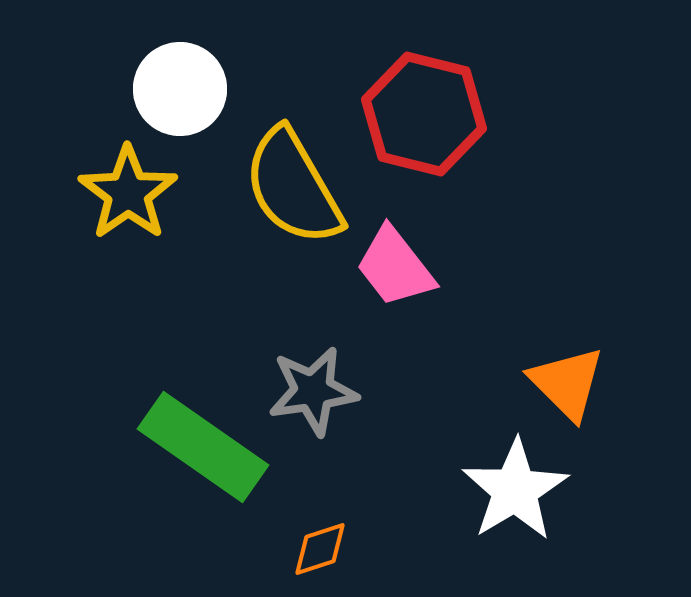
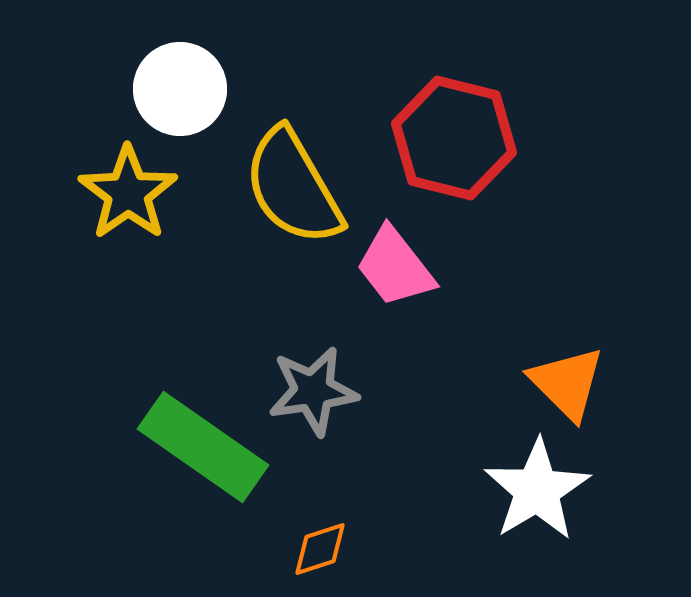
red hexagon: moved 30 px right, 24 px down
white star: moved 22 px right
